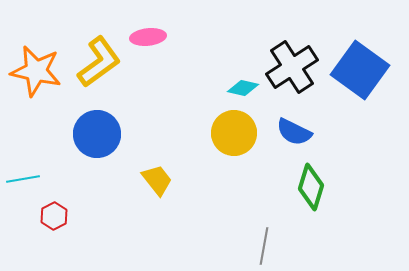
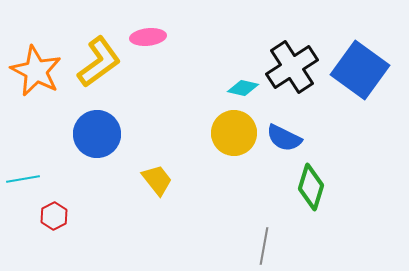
orange star: rotated 15 degrees clockwise
blue semicircle: moved 10 px left, 6 px down
